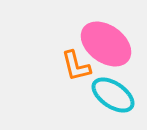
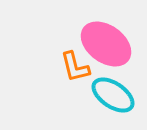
orange L-shape: moved 1 px left, 1 px down
